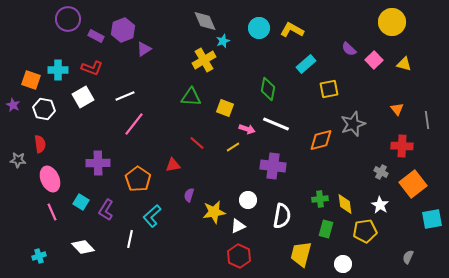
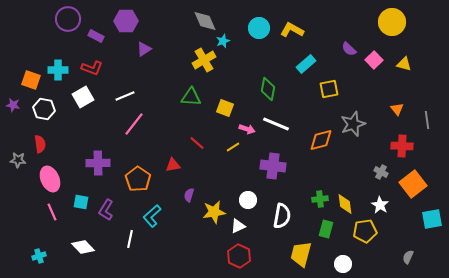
purple hexagon at (123, 30): moved 3 px right, 9 px up; rotated 20 degrees clockwise
purple star at (13, 105): rotated 16 degrees counterclockwise
cyan square at (81, 202): rotated 21 degrees counterclockwise
